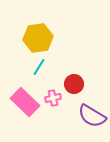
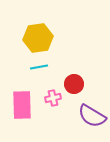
cyan line: rotated 48 degrees clockwise
pink rectangle: moved 3 px left, 3 px down; rotated 44 degrees clockwise
